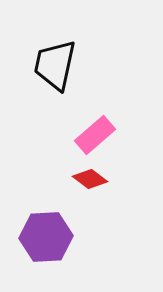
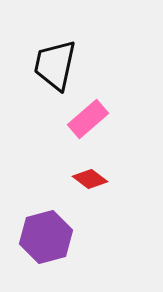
pink rectangle: moved 7 px left, 16 px up
purple hexagon: rotated 12 degrees counterclockwise
